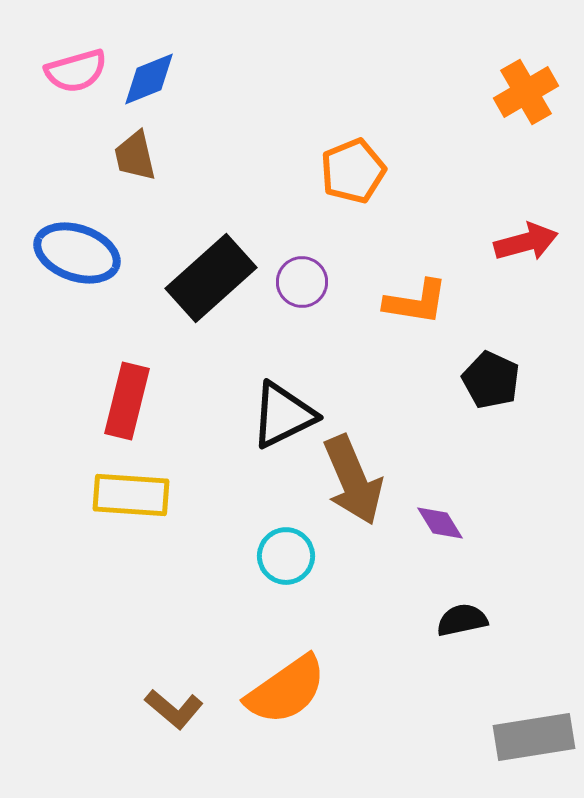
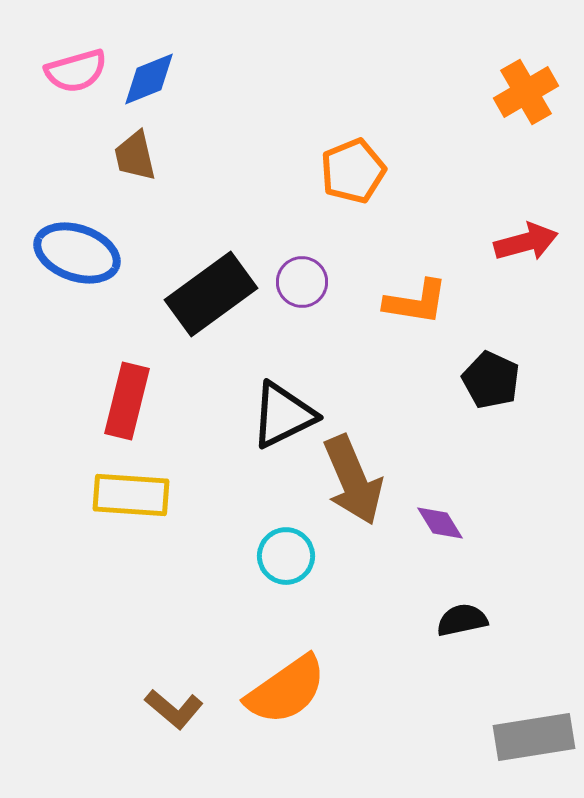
black rectangle: moved 16 px down; rotated 6 degrees clockwise
